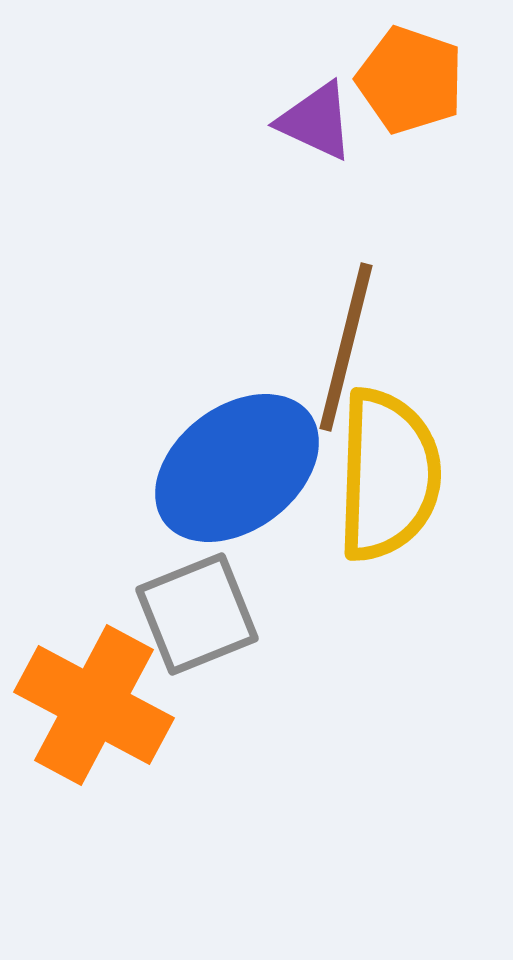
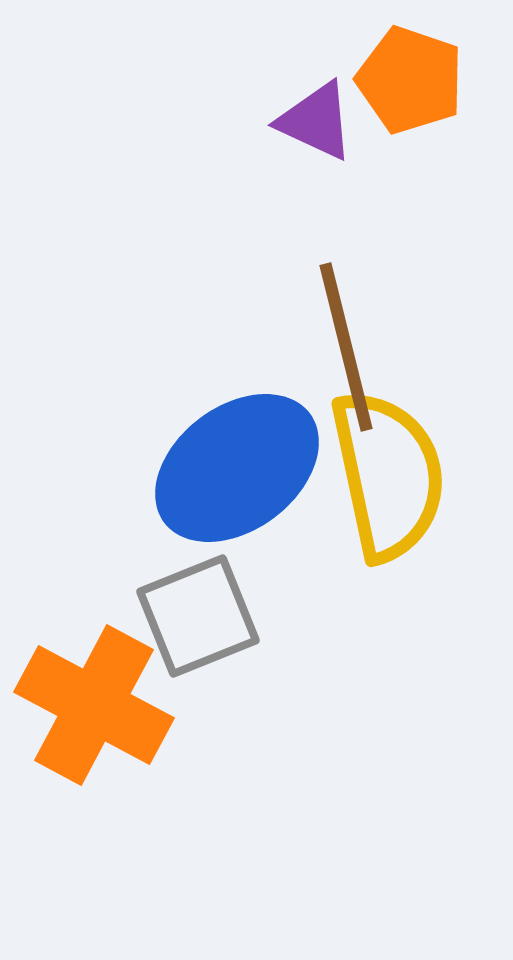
brown line: rotated 28 degrees counterclockwise
yellow semicircle: rotated 14 degrees counterclockwise
gray square: moved 1 px right, 2 px down
